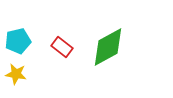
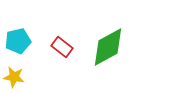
yellow star: moved 2 px left, 3 px down
